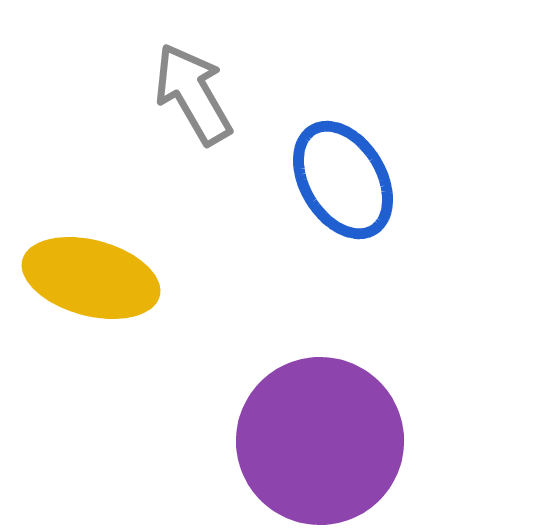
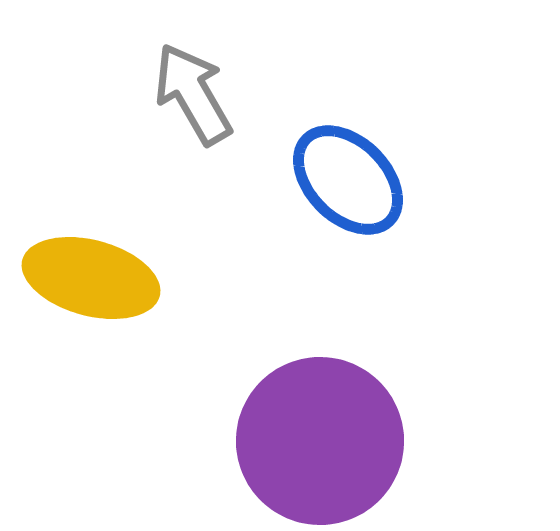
blue ellipse: moved 5 px right; rotated 14 degrees counterclockwise
